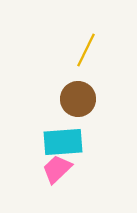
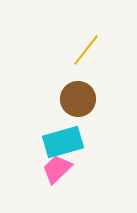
yellow line: rotated 12 degrees clockwise
cyan rectangle: rotated 12 degrees counterclockwise
